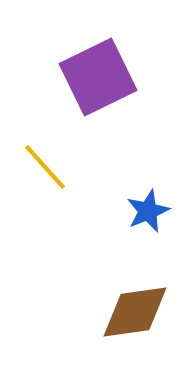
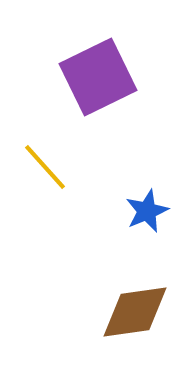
blue star: moved 1 px left
